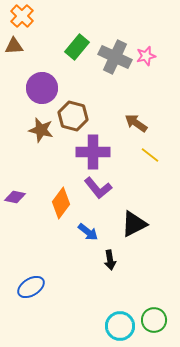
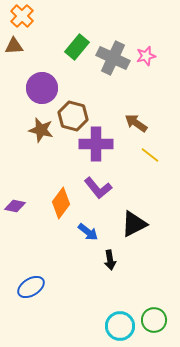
gray cross: moved 2 px left, 1 px down
purple cross: moved 3 px right, 8 px up
purple diamond: moved 9 px down
